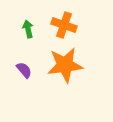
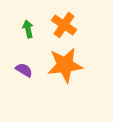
orange cross: rotated 15 degrees clockwise
purple semicircle: rotated 18 degrees counterclockwise
